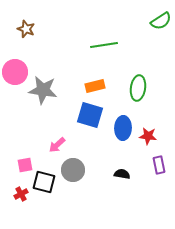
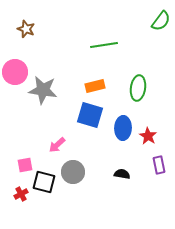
green semicircle: rotated 20 degrees counterclockwise
red star: rotated 24 degrees clockwise
gray circle: moved 2 px down
